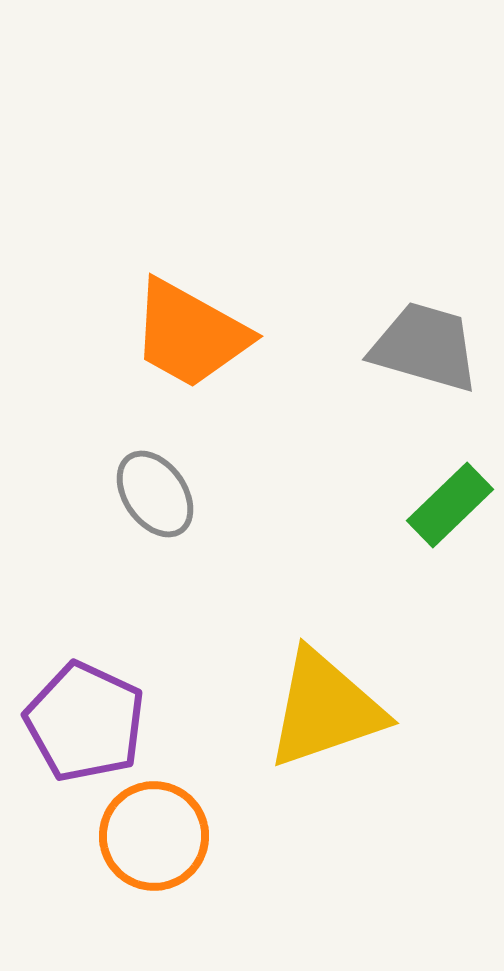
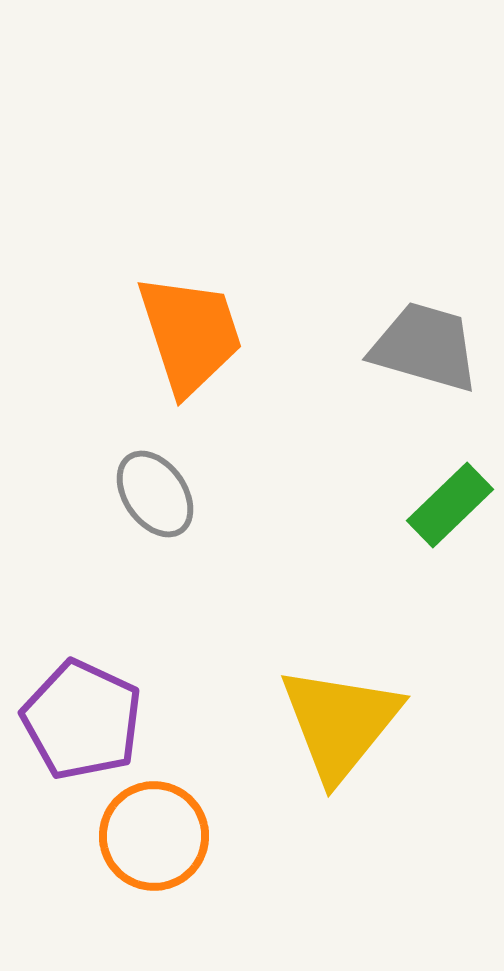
orange trapezoid: rotated 137 degrees counterclockwise
yellow triangle: moved 15 px right, 14 px down; rotated 32 degrees counterclockwise
purple pentagon: moved 3 px left, 2 px up
